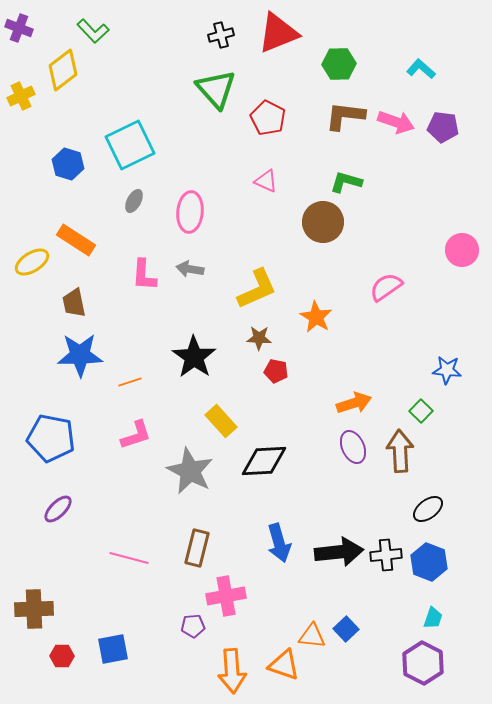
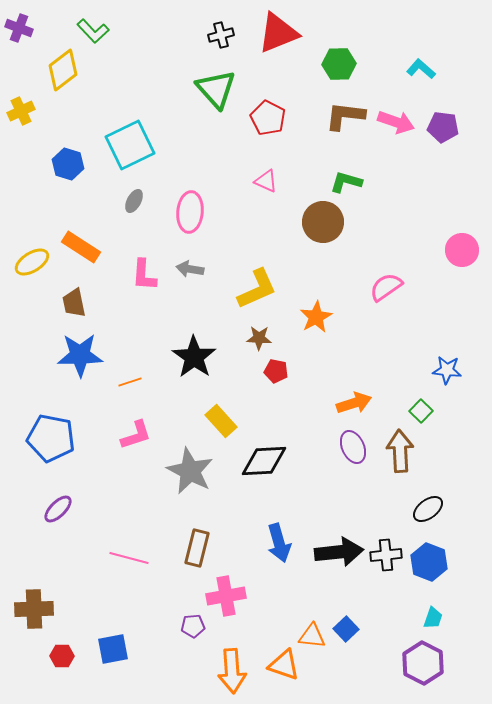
yellow cross at (21, 96): moved 15 px down
orange rectangle at (76, 240): moved 5 px right, 7 px down
orange star at (316, 317): rotated 12 degrees clockwise
